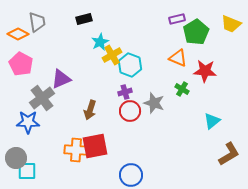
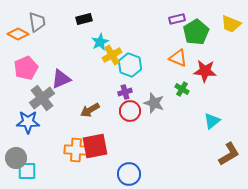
pink pentagon: moved 5 px right, 4 px down; rotated 20 degrees clockwise
brown arrow: rotated 42 degrees clockwise
blue circle: moved 2 px left, 1 px up
